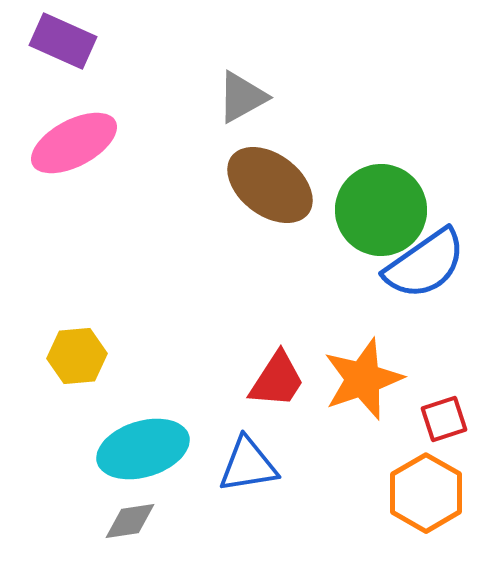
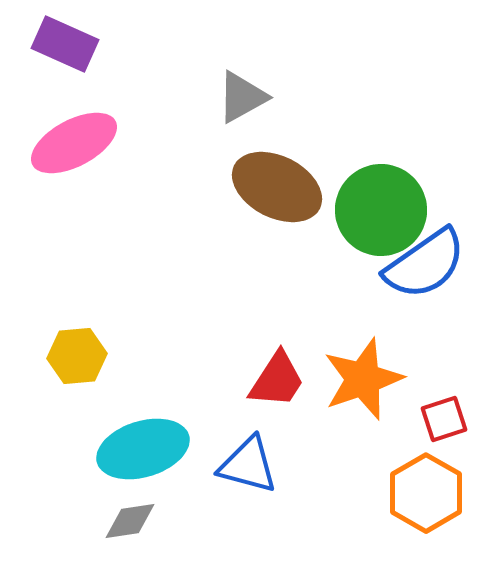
purple rectangle: moved 2 px right, 3 px down
brown ellipse: moved 7 px right, 2 px down; rotated 10 degrees counterclockwise
blue triangle: rotated 24 degrees clockwise
